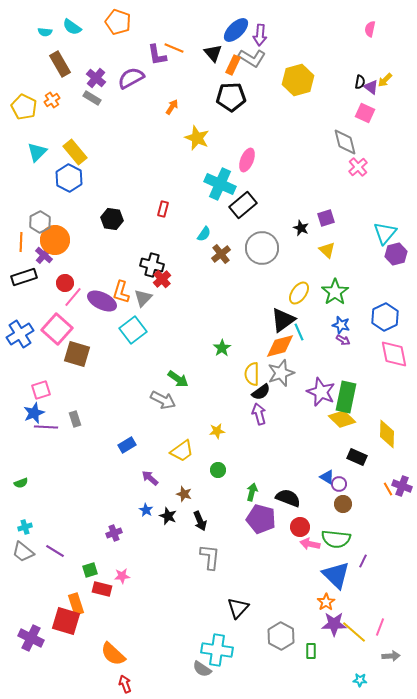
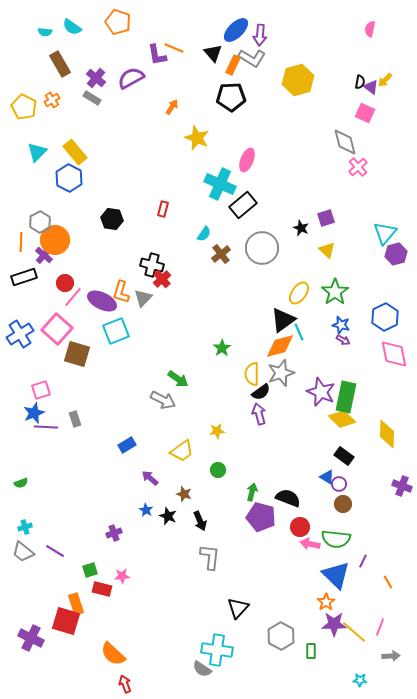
cyan square at (133, 330): moved 17 px left, 1 px down; rotated 16 degrees clockwise
black rectangle at (357, 457): moved 13 px left, 1 px up; rotated 12 degrees clockwise
orange line at (388, 489): moved 93 px down
purple pentagon at (261, 519): moved 2 px up
